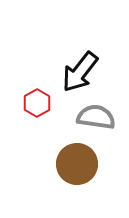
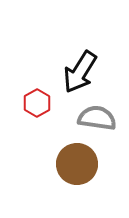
black arrow: rotated 6 degrees counterclockwise
gray semicircle: moved 1 px right, 1 px down
